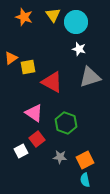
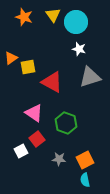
gray star: moved 1 px left, 2 px down
